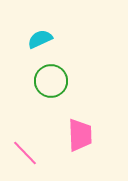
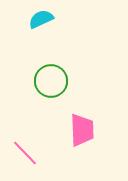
cyan semicircle: moved 1 px right, 20 px up
pink trapezoid: moved 2 px right, 5 px up
